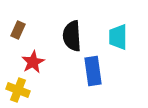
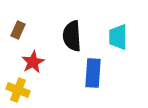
blue rectangle: moved 2 px down; rotated 12 degrees clockwise
